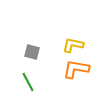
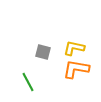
yellow L-shape: moved 1 px right, 3 px down
gray square: moved 11 px right
